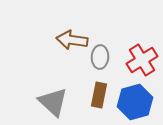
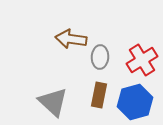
brown arrow: moved 1 px left, 1 px up
